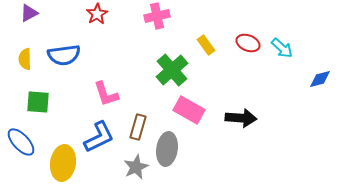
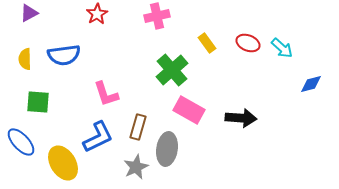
yellow rectangle: moved 1 px right, 2 px up
blue diamond: moved 9 px left, 5 px down
blue L-shape: moved 1 px left
yellow ellipse: rotated 40 degrees counterclockwise
